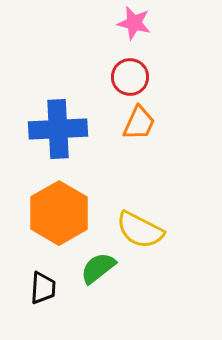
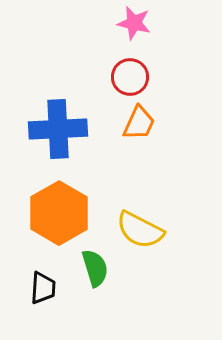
green semicircle: moved 3 px left; rotated 111 degrees clockwise
